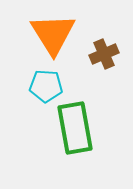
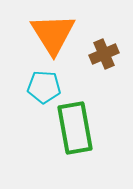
cyan pentagon: moved 2 px left, 1 px down
